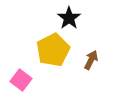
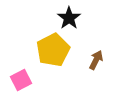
brown arrow: moved 5 px right
pink square: rotated 25 degrees clockwise
